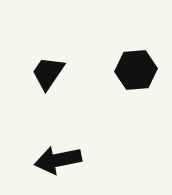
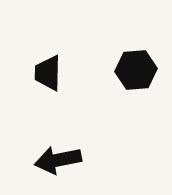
black trapezoid: rotated 33 degrees counterclockwise
